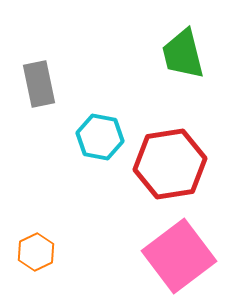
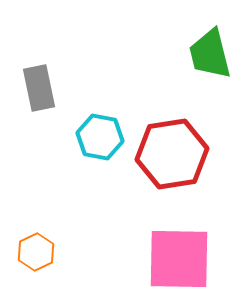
green trapezoid: moved 27 px right
gray rectangle: moved 4 px down
red hexagon: moved 2 px right, 10 px up
pink square: moved 3 px down; rotated 38 degrees clockwise
